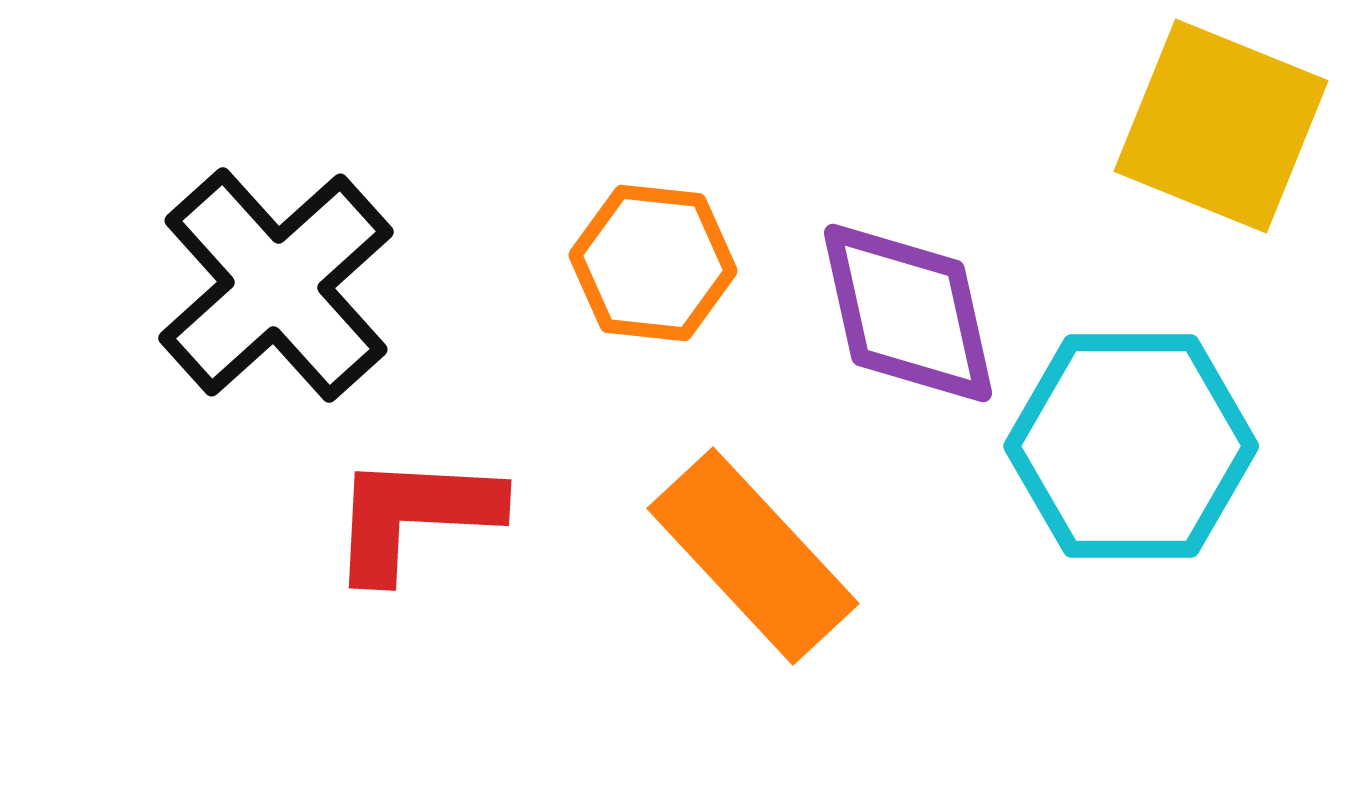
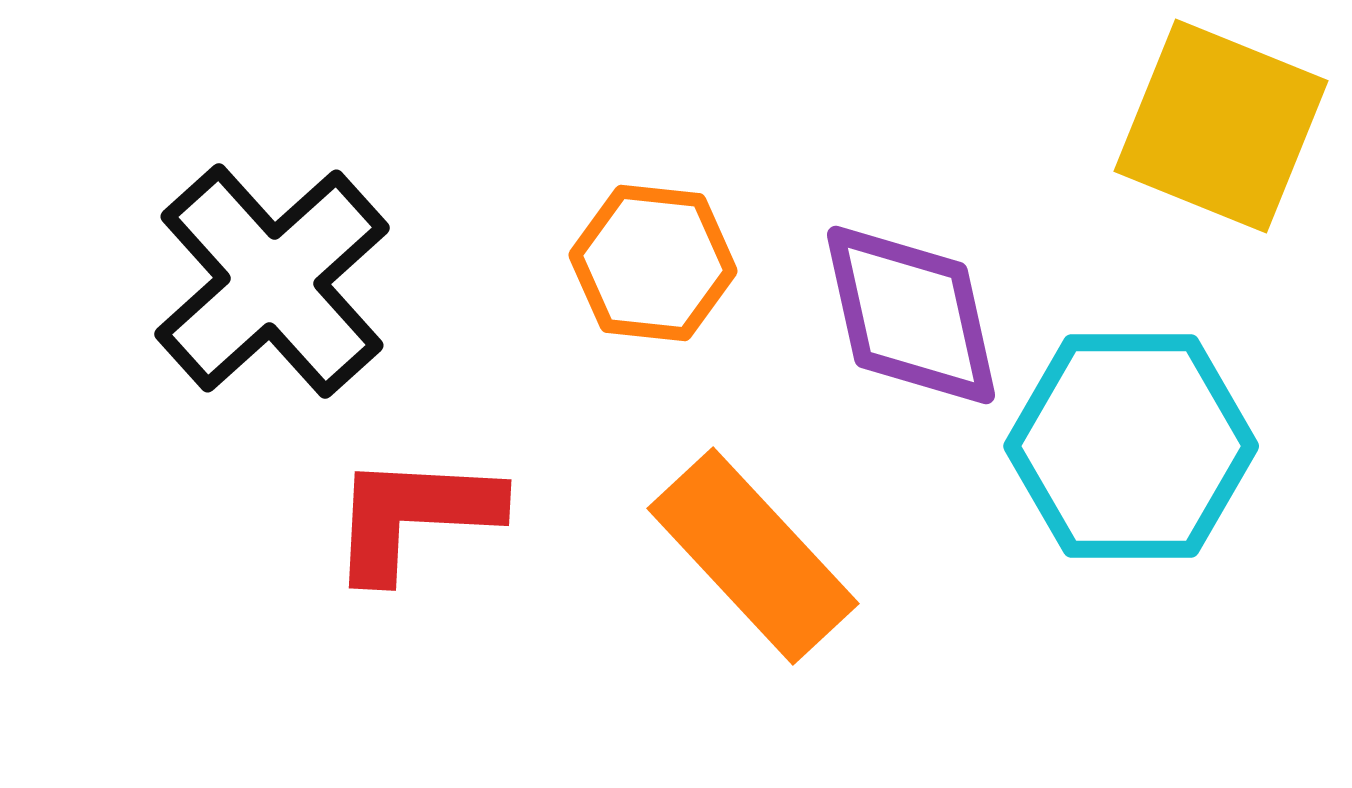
black cross: moved 4 px left, 4 px up
purple diamond: moved 3 px right, 2 px down
